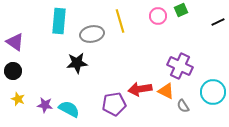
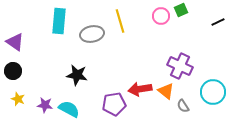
pink circle: moved 3 px right
black star: moved 12 px down; rotated 15 degrees clockwise
orange triangle: rotated 12 degrees clockwise
